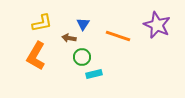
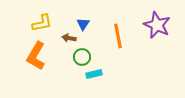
orange line: rotated 60 degrees clockwise
